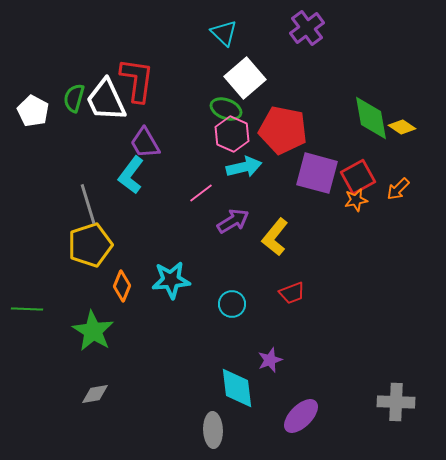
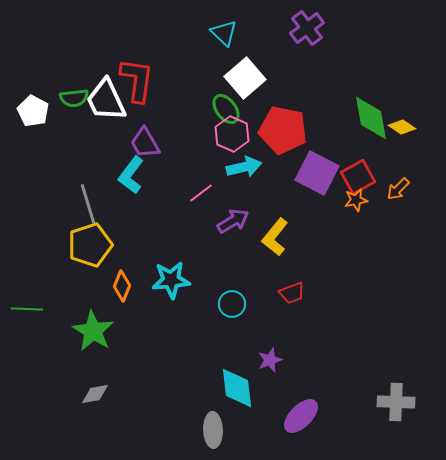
green semicircle: rotated 112 degrees counterclockwise
green ellipse: rotated 32 degrees clockwise
purple square: rotated 12 degrees clockwise
